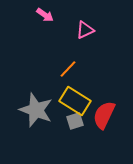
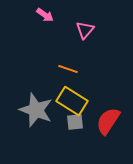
pink triangle: rotated 24 degrees counterclockwise
orange line: rotated 66 degrees clockwise
yellow rectangle: moved 3 px left
red semicircle: moved 4 px right, 6 px down; rotated 8 degrees clockwise
gray square: moved 1 px down; rotated 12 degrees clockwise
